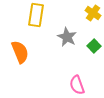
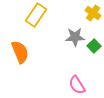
yellow rectangle: rotated 25 degrees clockwise
gray star: moved 8 px right; rotated 30 degrees counterclockwise
pink semicircle: rotated 12 degrees counterclockwise
